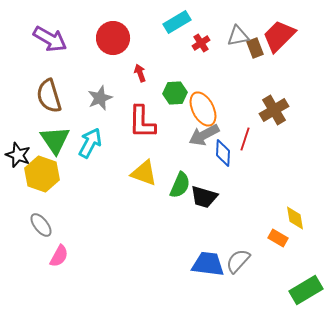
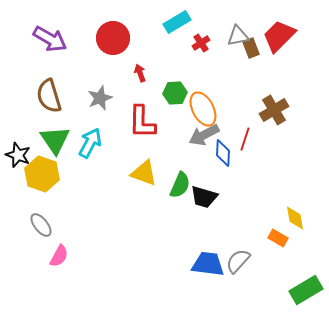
brown rectangle: moved 4 px left
